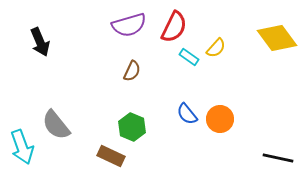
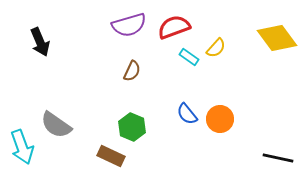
red semicircle: rotated 136 degrees counterclockwise
gray semicircle: rotated 16 degrees counterclockwise
